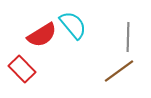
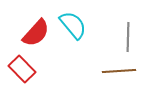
red semicircle: moved 6 px left, 2 px up; rotated 16 degrees counterclockwise
brown line: rotated 32 degrees clockwise
